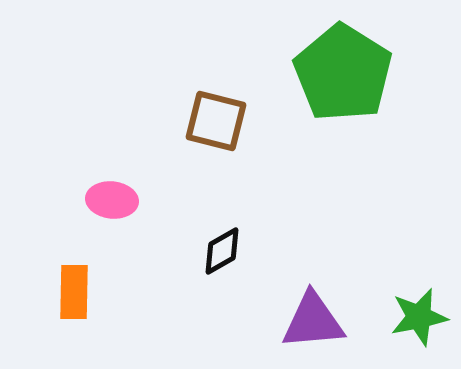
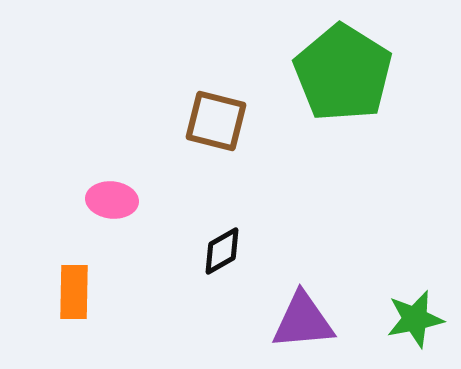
green star: moved 4 px left, 2 px down
purple triangle: moved 10 px left
